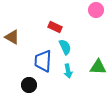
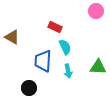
pink circle: moved 1 px down
black circle: moved 3 px down
